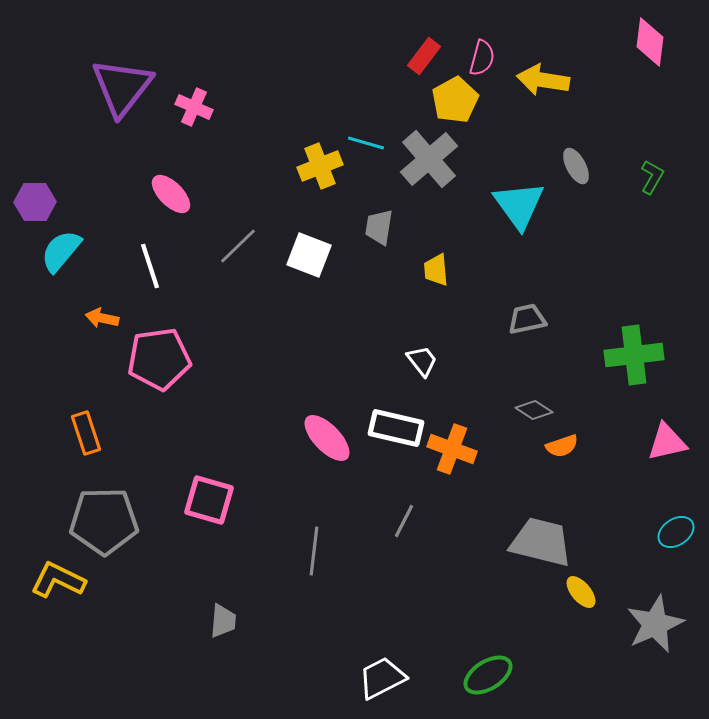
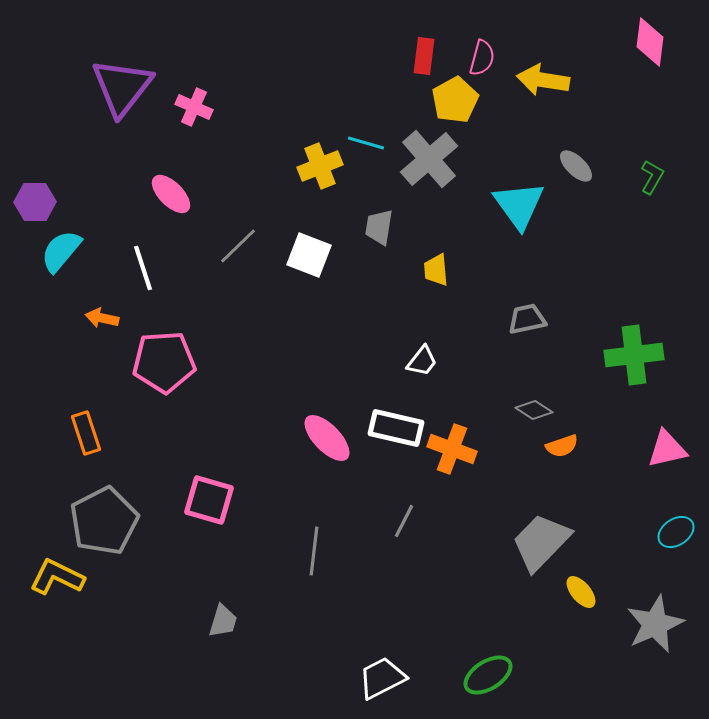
red rectangle at (424, 56): rotated 30 degrees counterclockwise
gray ellipse at (576, 166): rotated 18 degrees counterclockwise
white line at (150, 266): moved 7 px left, 2 px down
pink pentagon at (159, 359): moved 5 px right, 3 px down; rotated 4 degrees clockwise
white trapezoid at (422, 361): rotated 76 degrees clockwise
pink triangle at (667, 442): moved 7 px down
gray pentagon at (104, 521): rotated 26 degrees counterclockwise
gray trapezoid at (541, 542): rotated 60 degrees counterclockwise
yellow L-shape at (58, 580): moved 1 px left, 3 px up
gray trapezoid at (223, 621): rotated 12 degrees clockwise
